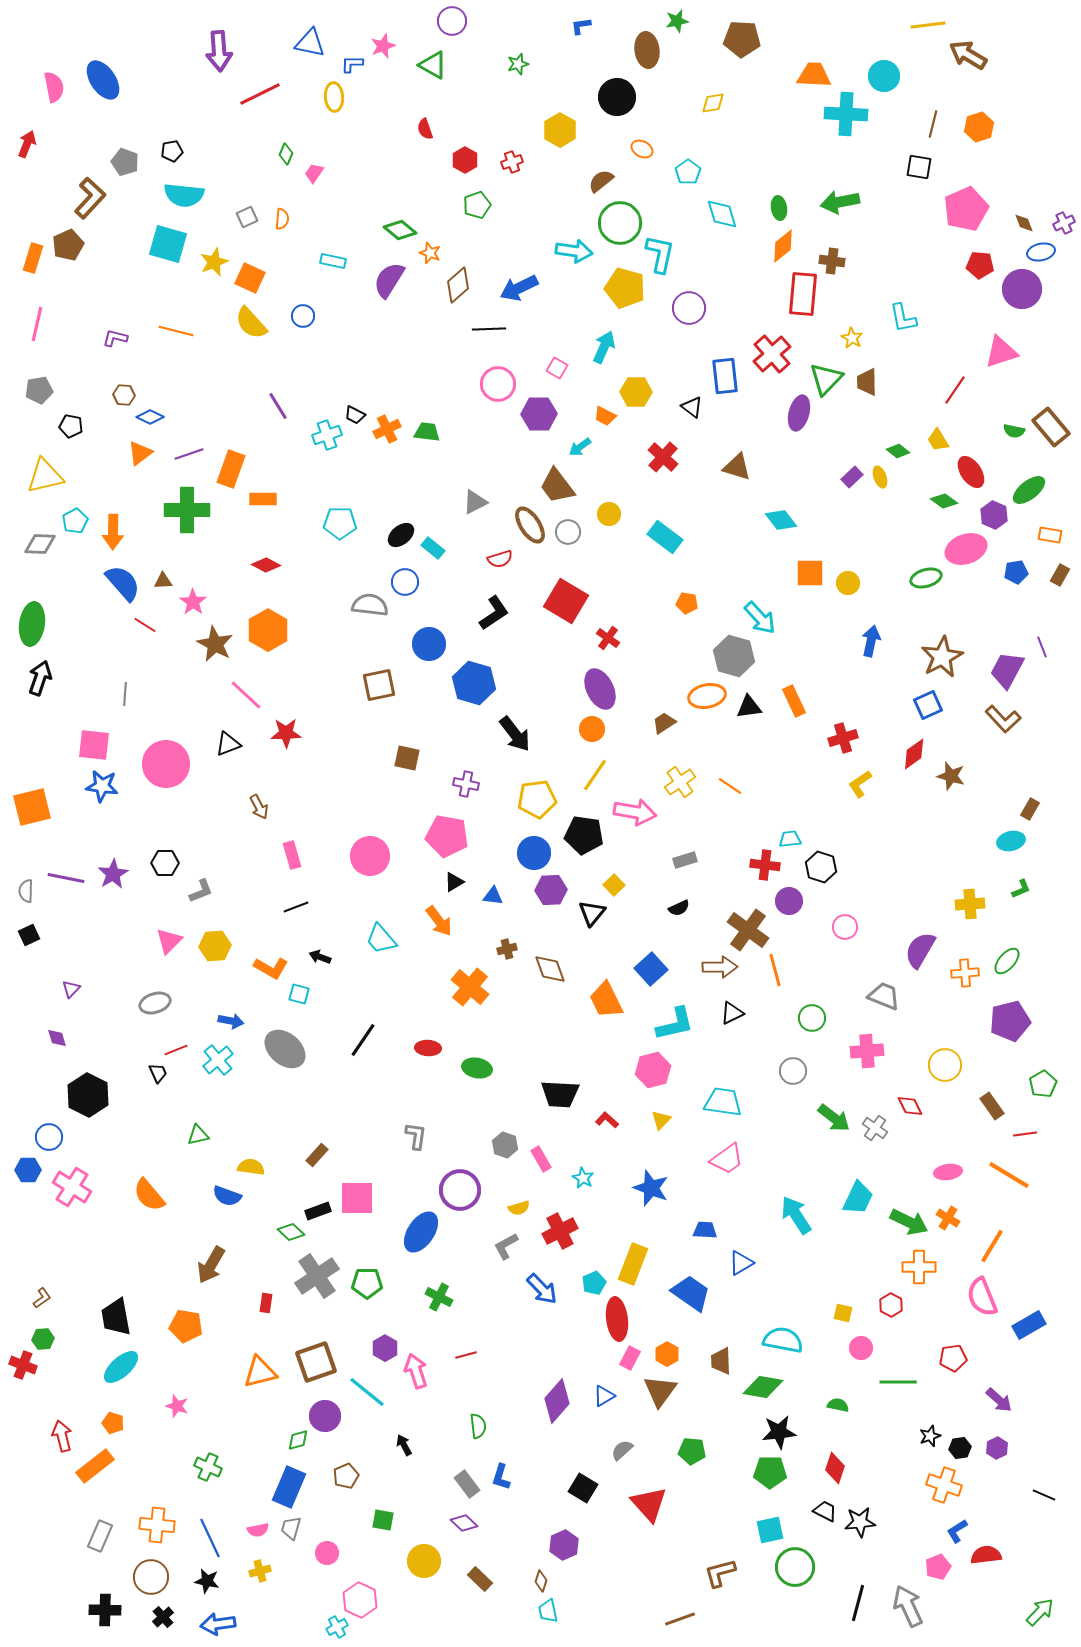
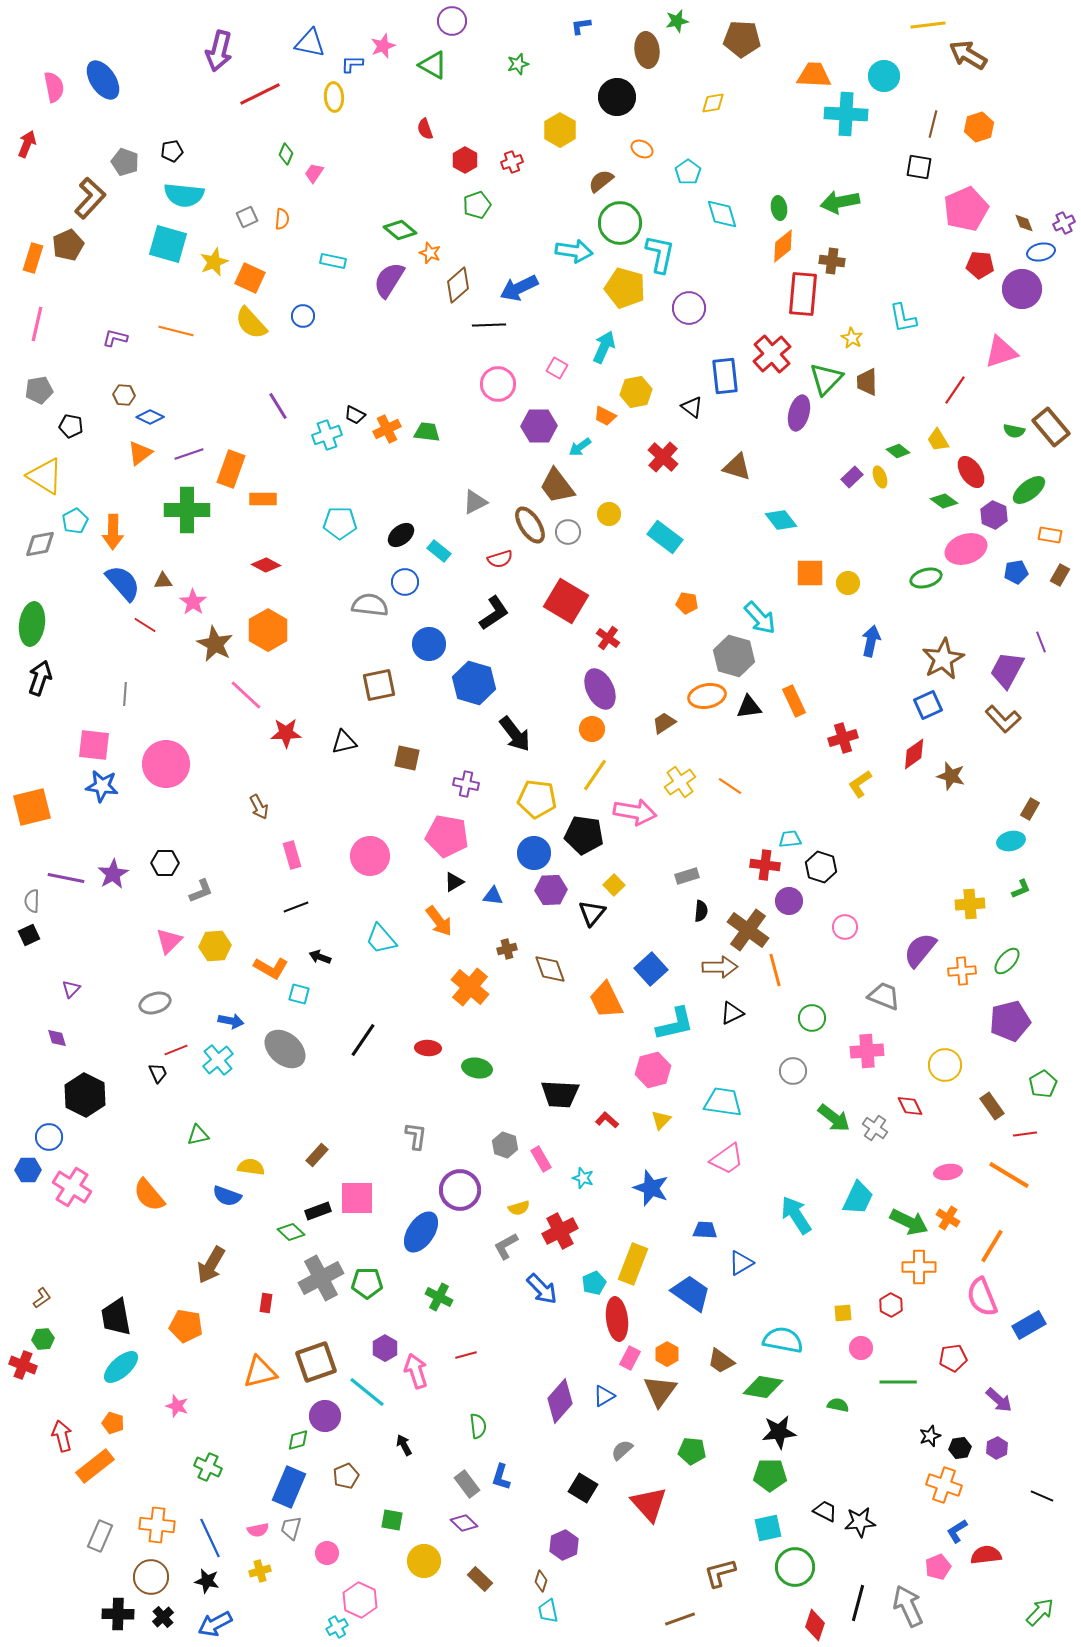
purple arrow at (219, 51): rotated 18 degrees clockwise
black line at (489, 329): moved 4 px up
yellow hexagon at (636, 392): rotated 12 degrees counterclockwise
purple hexagon at (539, 414): moved 12 px down
yellow triangle at (45, 476): rotated 45 degrees clockwise
gray diamond at (40, 544): rotated 12 degrees counterclockwise
cyan rectangle at (433, 548): moved 6 px right, 3 px down
purple line at (1042, 647): moved 1 px left, 5 px up
brown star at (942, 657): moved 1 px right, 2 px down
black triangle at (228, 744): moved 116 px right, 2 px up; rotated 8 degrees clockwise
yellow pentagon at (537, 799): rotated 15 degrees clockwise
gray rectangle at (685, 860): moved 2 px right, 16 px down
gray semicircle at (26, 891): moved 6 px right, 10 px down
black semicircle at (679, 908): moved 22 px right, 3 px down; rotated 60 degrees counterclockwise
purple semicircle at (920, 950): rotated 9 degrees clockwise
orange cross at (965, 973): moved 3 px left, 2 px up
black hexagon at (88, 1095): moved 3 px left
cyan star at (583, 1178): rotated 10 degrees counterclockwise
gray cross at (317, 1276): moved 4 px right, 2 px down; rotated 6 degrees clockwise
yellow square at (843, 1313): rotated 18 degrees counterclockwise
brown trapezoid at (721, 1361): rotated 52 degrees counterclockwise
purple diamond at (557, 1401): moved 3 px right
red diamond at (835, 1468): moved 20 px left, 157 px down
green pentagon at (770, 1472): moved 3 px down
black line at (1044, 1495): moved 2 px left, 1 px down
green square at (383, 1520): moved 9 px right
cyan square at (770, 1530): moved 2 px left, 2 px up
black cross at (105, 1610): moved 13 px right, 4 px down
blue arrow at (218, 1624): moved 3 px left; rotated 20 degrees counterclockwise
